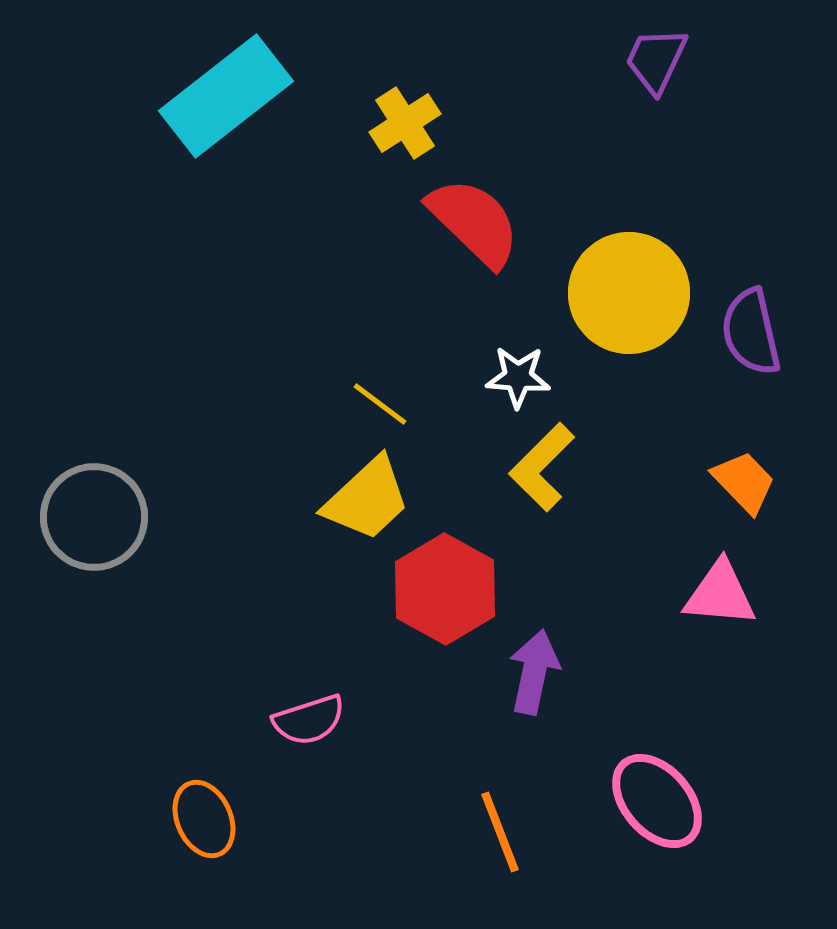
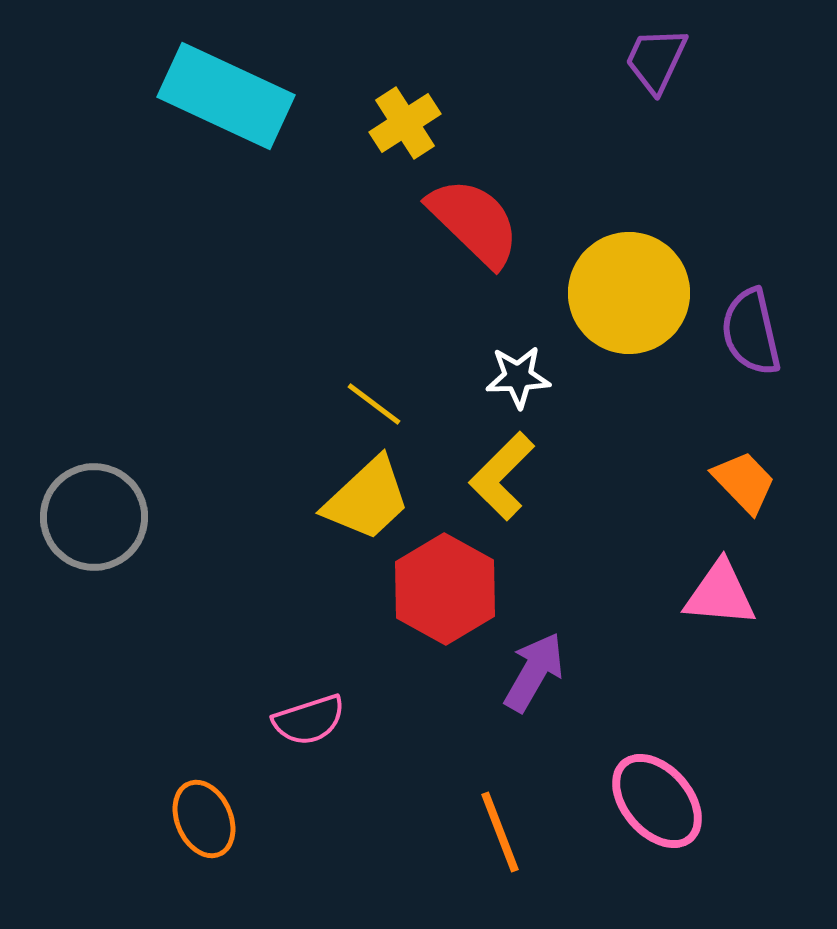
cyan rectangle: rotated 63 degrees clockwise
white star: rotated 6 degrees counterclockwise
yellow line: moved 6 px left
yellow L-shape: moved 40 px left, 9 px down
purple arrow: rotated 18 degrees clockwise
